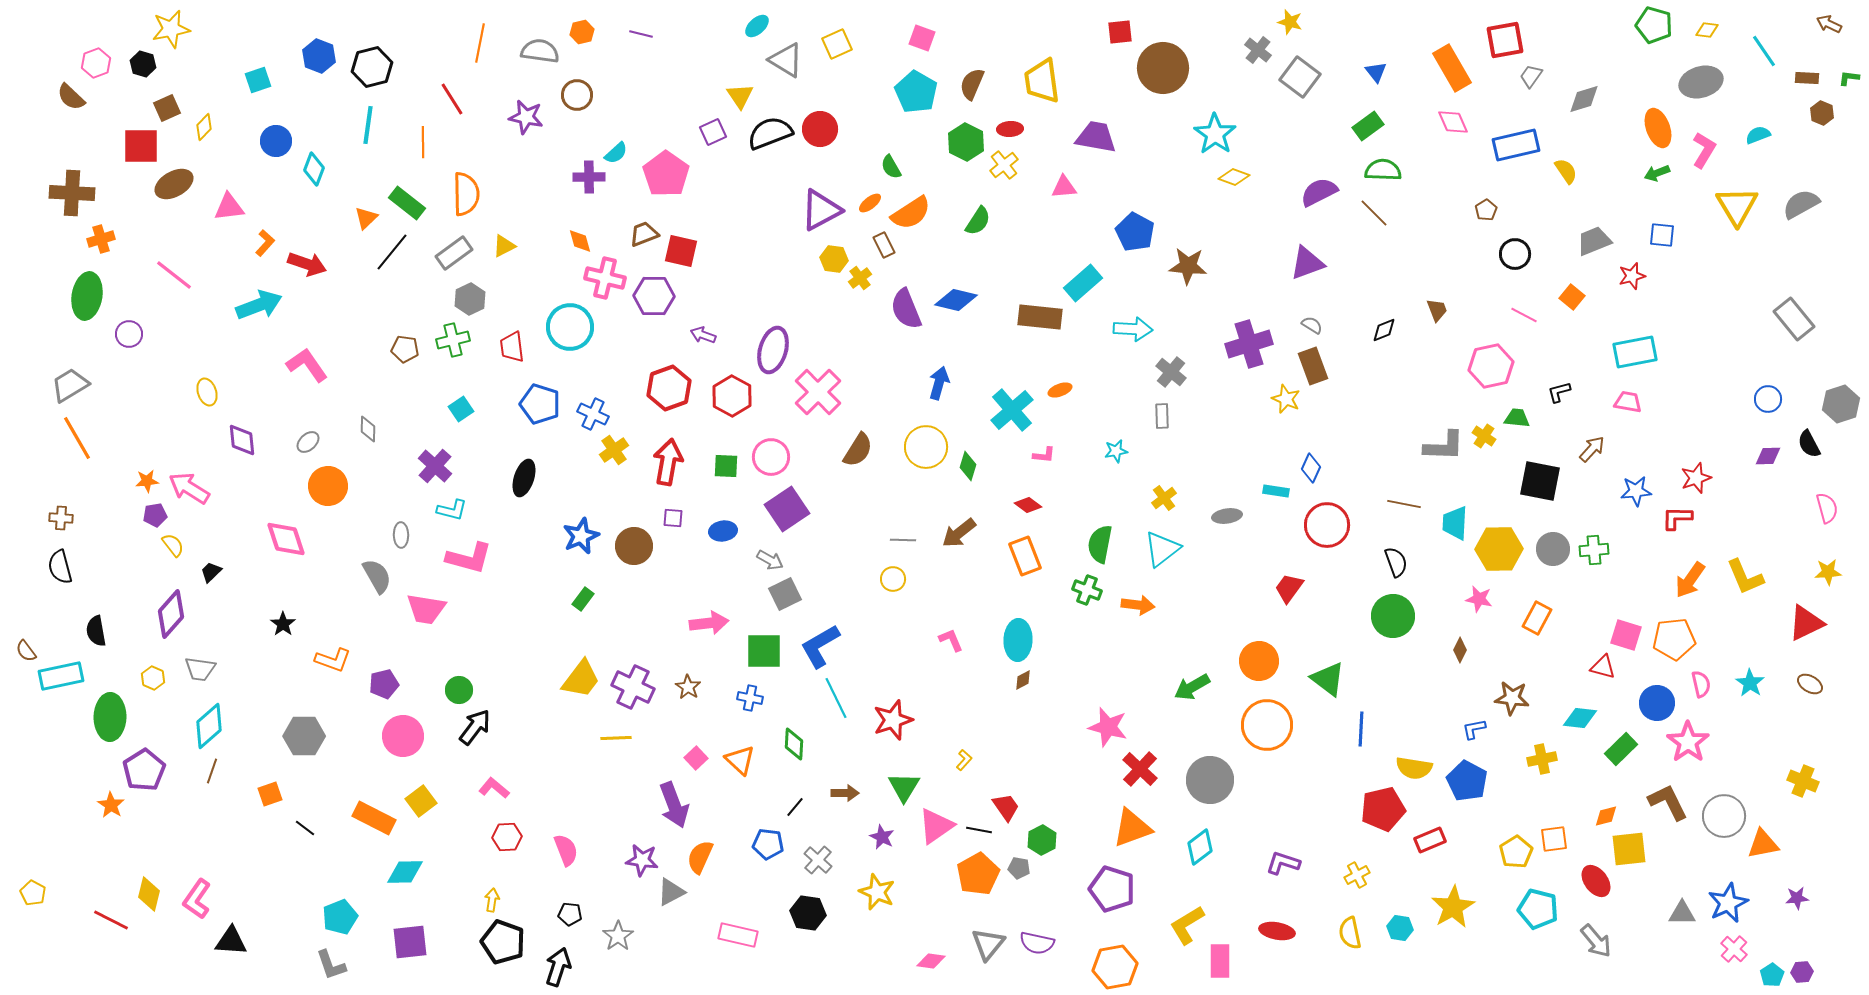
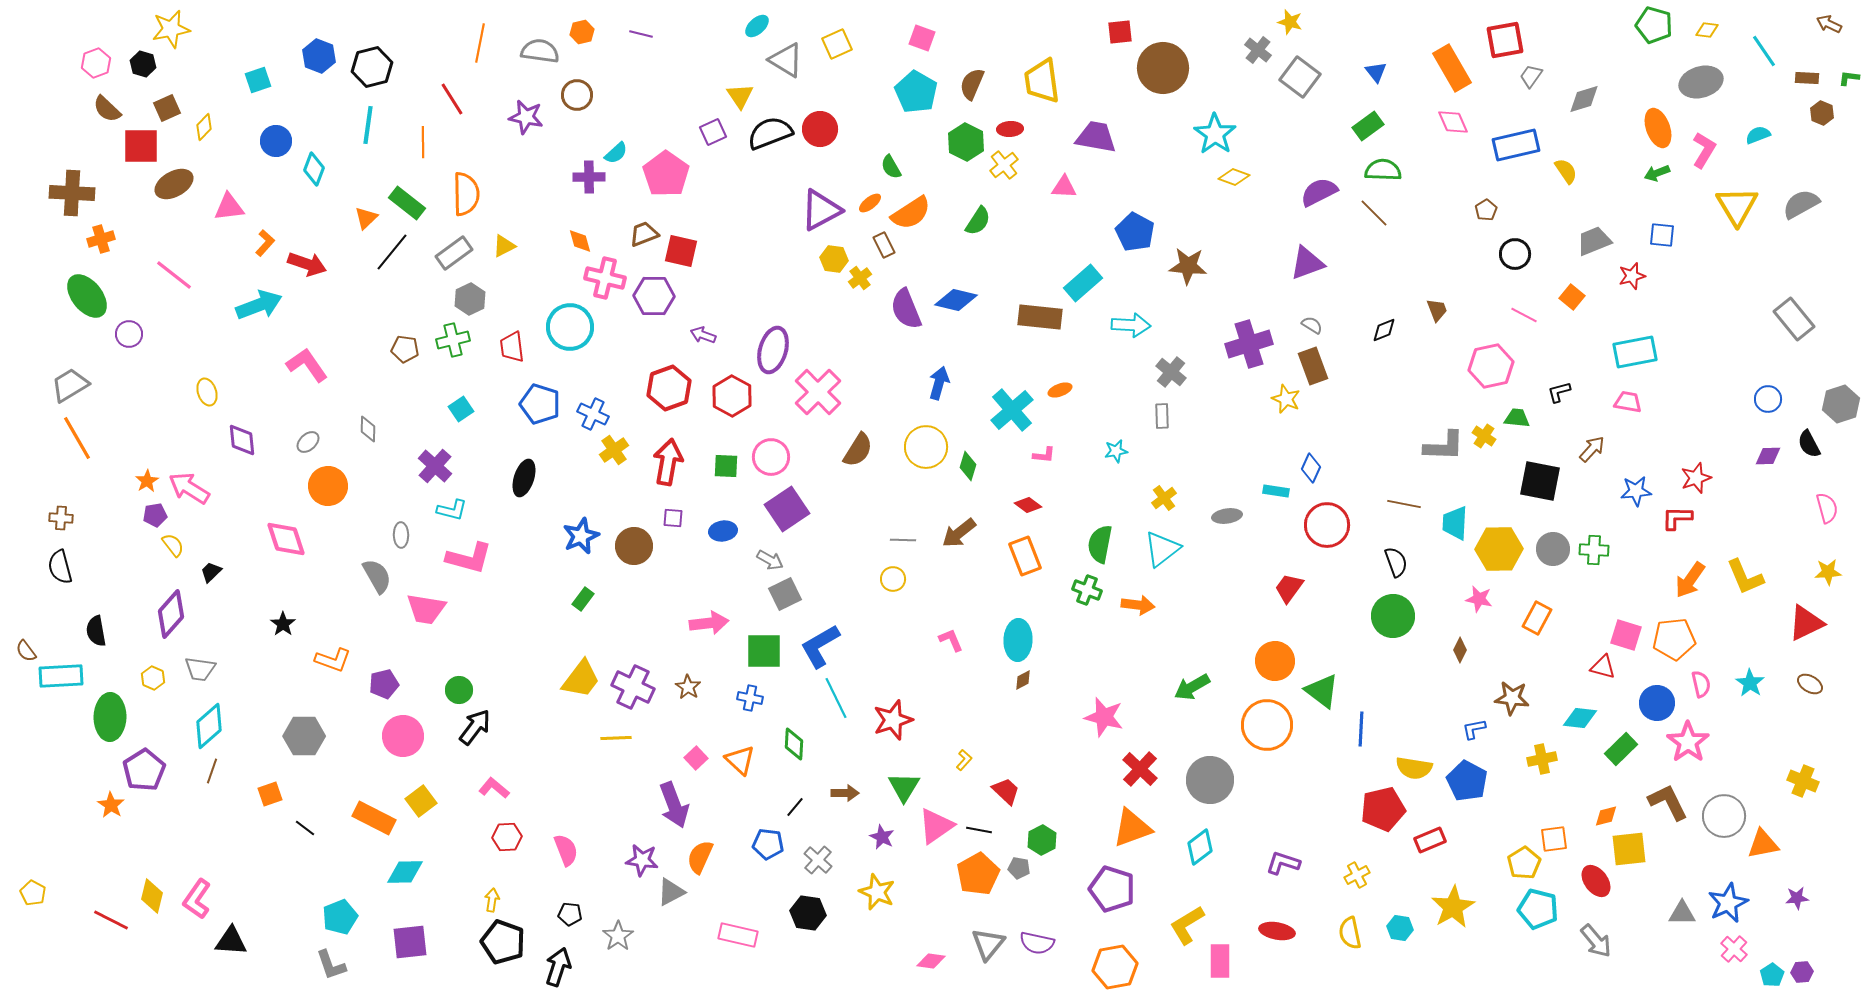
brown semicircle at (71, 97): moved 36 px right, 12 px down
pink triangle at (1064, 187): rotated 8 degrees clockwise
green ellipse at (87, 296): rotated 48 degrees counterclockwise
cyan arrow at (1133, 329): moved 2 px left, 4 px up
orange star at (147, 481): rotated 25 degrees counterclockwise
green cross at (1594, 550): rotated 8 degrees clockwise
orange circle at (1259, 661): moved 16 px right
cyan rectangle at (61, 676): rotated 9 degrees clockwise
green triangle at (1328, 679): moved 6 px left, 12 px down
pink star at (1108, 727): moved 4 px left, 10 px up
red trapezoid at (1006, 807): moved 16 px up; rotated 12 degrees counterclockwise
yellow pentagon at (1516, 852): moved 8 px right, 11 px down
yellow diamond at (149, 894): moved 3 px right, 2 px down
